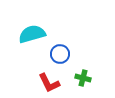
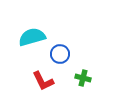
cyan semicircle: moved 3 px down
red L-shape: moved 6 px left, 2 px up
